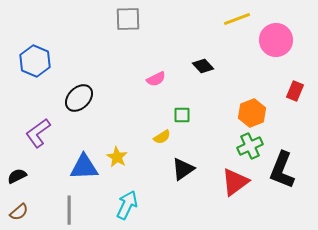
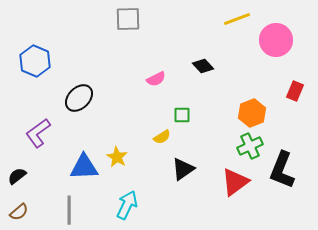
black semicircle: rotated 12 degrees counterclockwise
